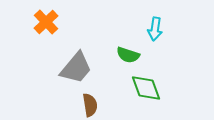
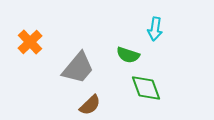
orange cross: moved 16 px left, 20 px down
gray trapezoid: moved 2 px right
brown semicircle: rotated 55 degrees clockwise
